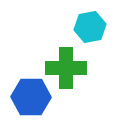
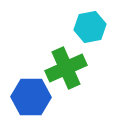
green cross: rotated 24 degrees counterclockwise
